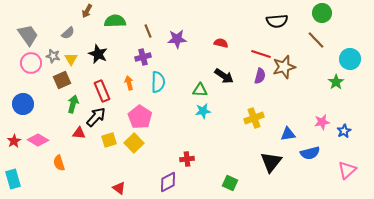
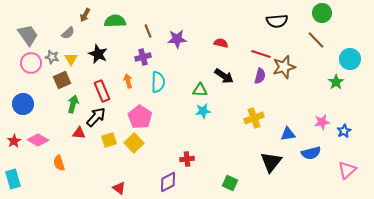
brown arrow at (87, 11): moved 2 px left, 4 px down
gray star at (53, 56): moved 1 px left, 1 px down
orange arrow at (129, 83): moved 1 px left, 2 px up
blue semicircle at (310, 153): moved 1 px right
